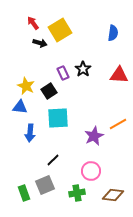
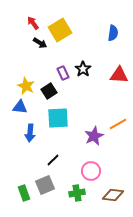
black arrow: rotated 16 degrees clockwise
